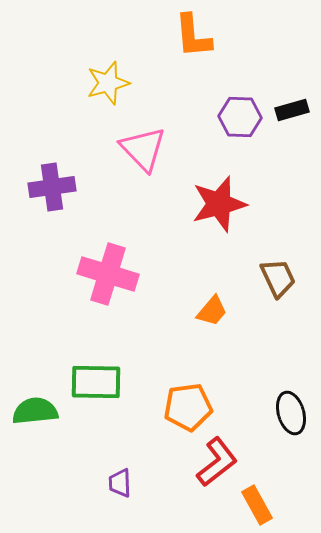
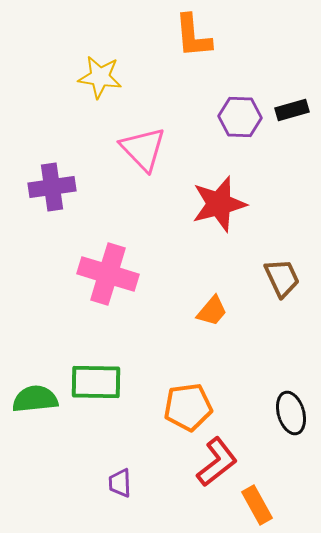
yellow star: moved 8 px left, 6 px up; rotated 24 degrees clockwise
brown trapezoid: moved 4 px right
green semicircle: moved 12 px up
